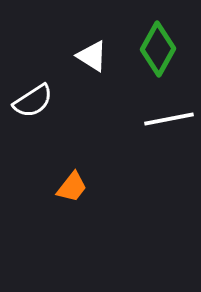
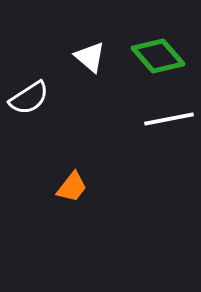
green diamond: moved 7 px down; rotated 70 degrees counterclockwise
white triangle: moved 2 px left, 1 px down; rotated 8 degrees clockwise
white semicircle: moved 4 px left, 3 px up
